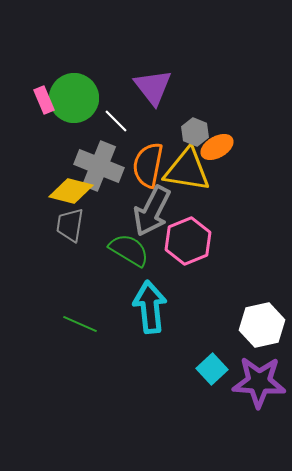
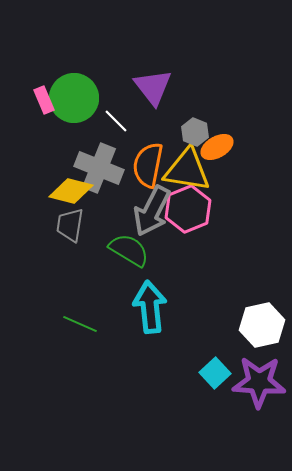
gray cross: moved 2 px down
pink hexagon: moved 32 px up
cyan square: moved 3 px right, 4 px down
